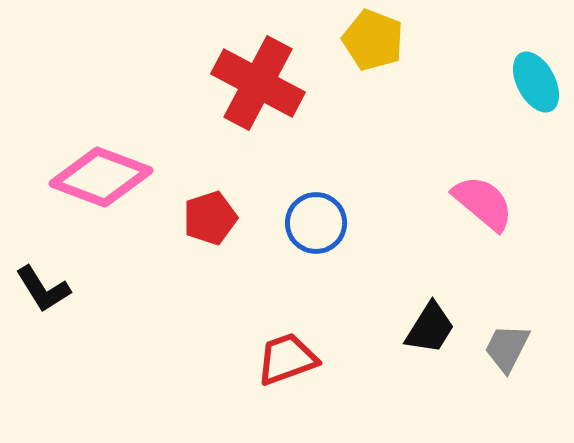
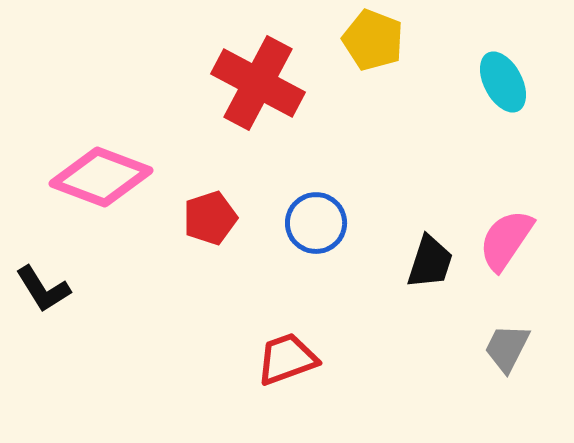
cyan ellipse: moved 33 px left
pink semicircle: moved 23 px right, 37 px down; rotated 96 degrees counterclockwise
black trapezoid: moved 66 px up; rotated 14 degrees counterclockwise
